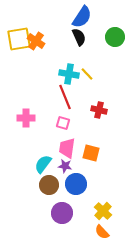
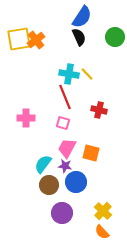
orange cross: moved 1 px up; rotated 18 degrees clockwise
pink trapezoid: rotated 20 degrees clockwise
blue circle: moved 2 px up
